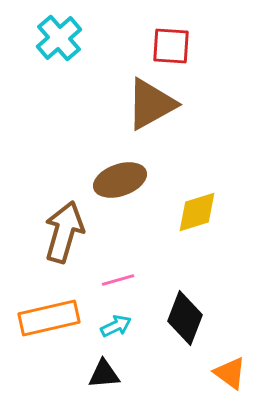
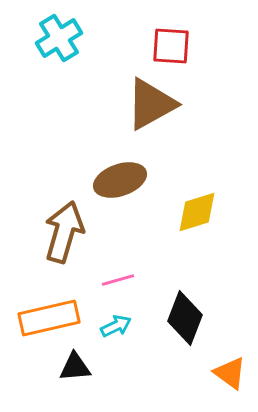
cyan cross: rotated 9 degrees clockwise
black triangle: moved 29 px left, 7 px up
